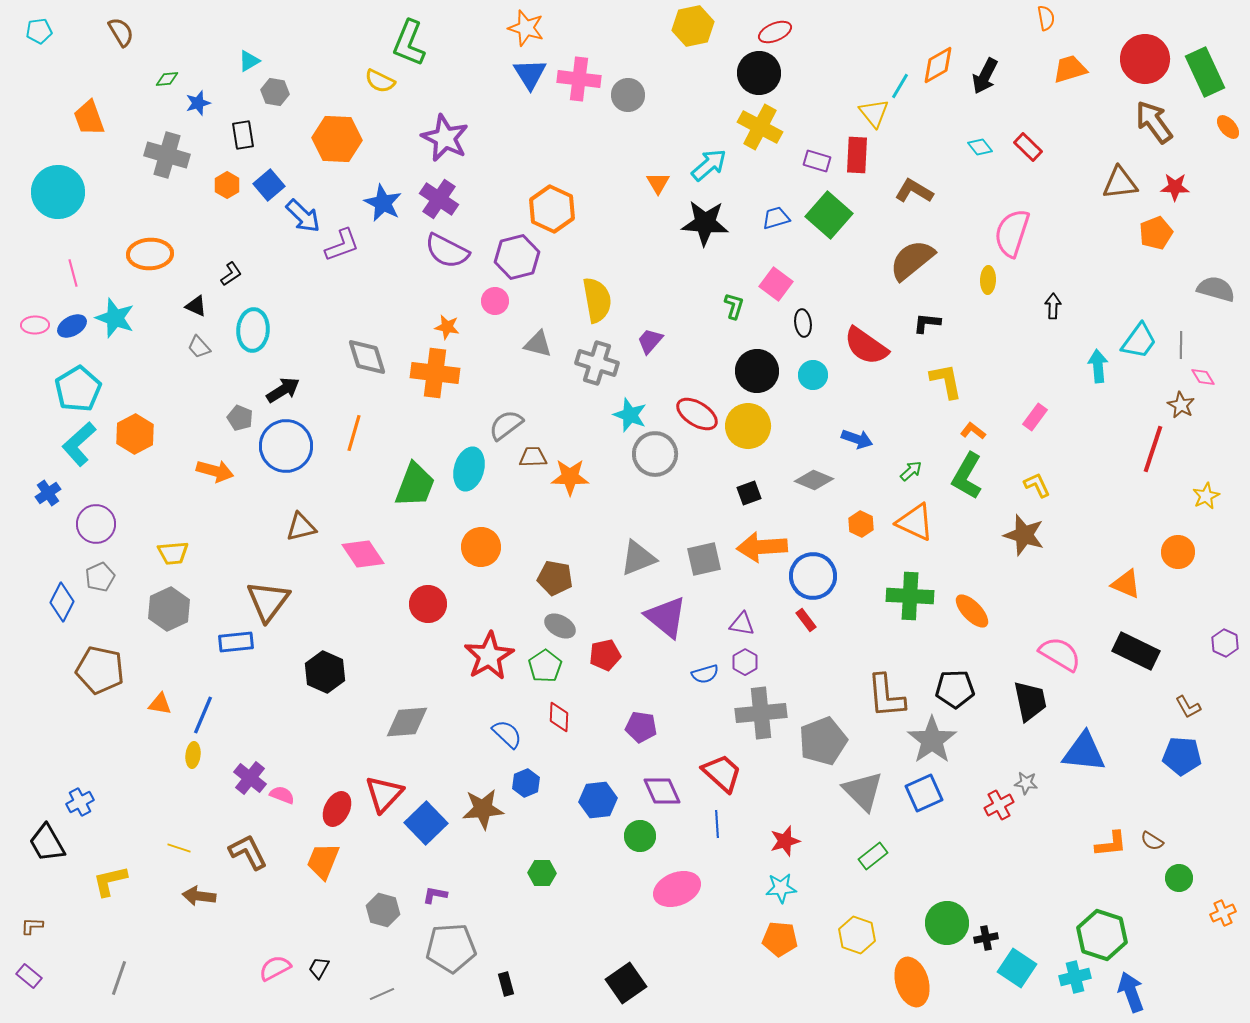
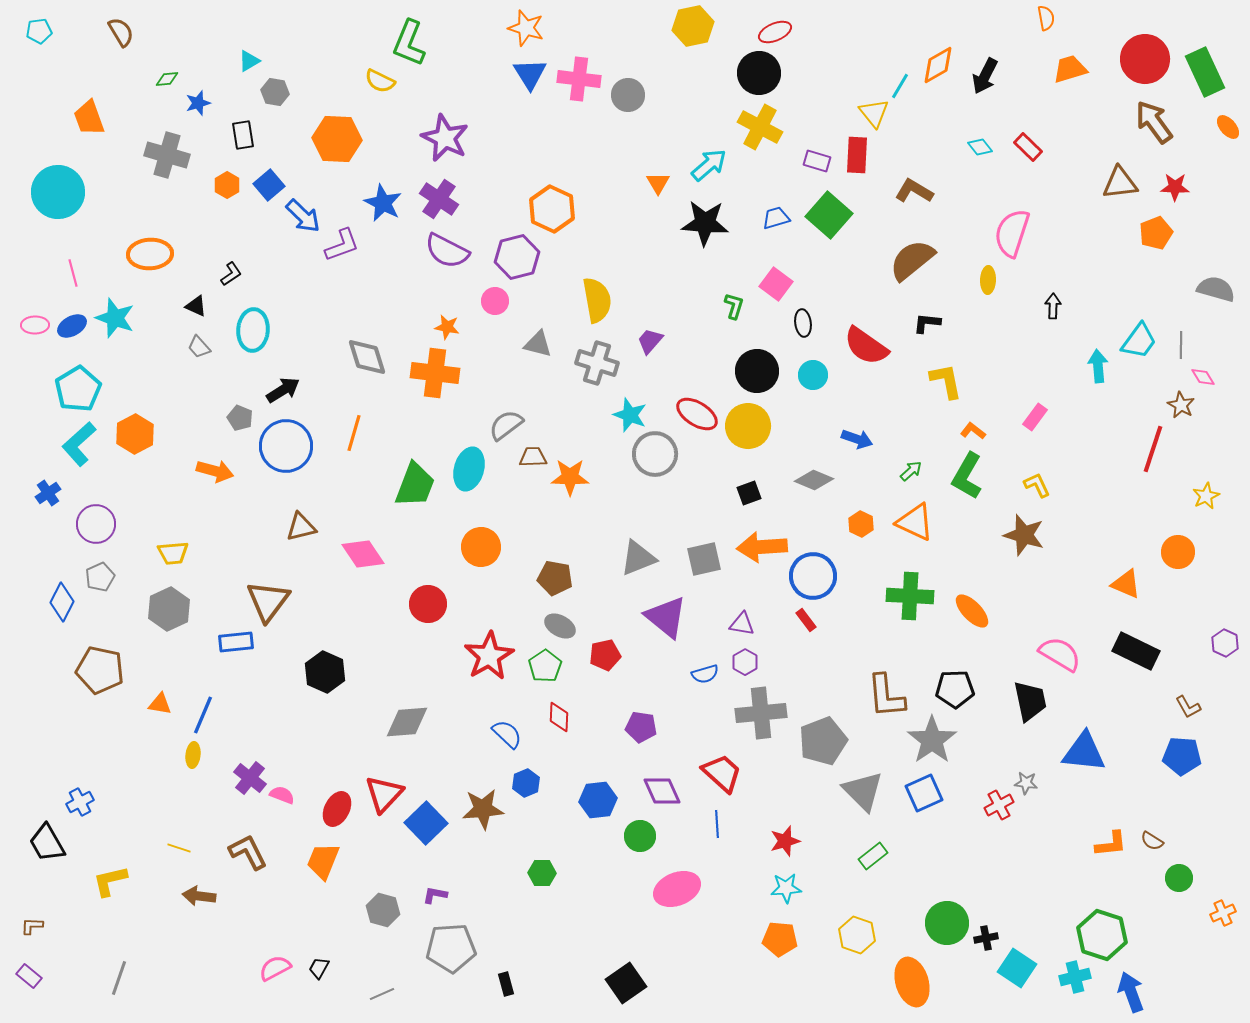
cyan star at (781, 888): moved 5 px right
